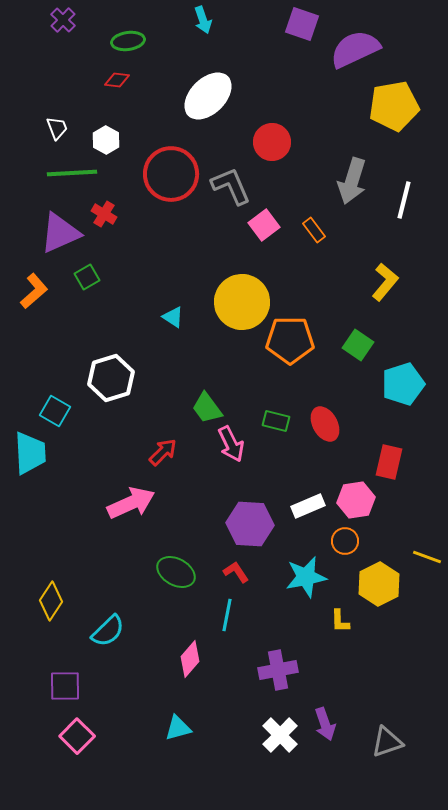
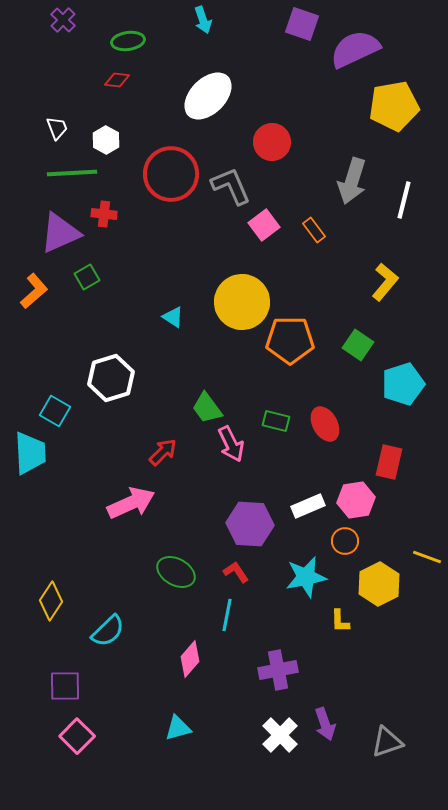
red cross at (104, 214): rotated 25 degrees counterclockwise
